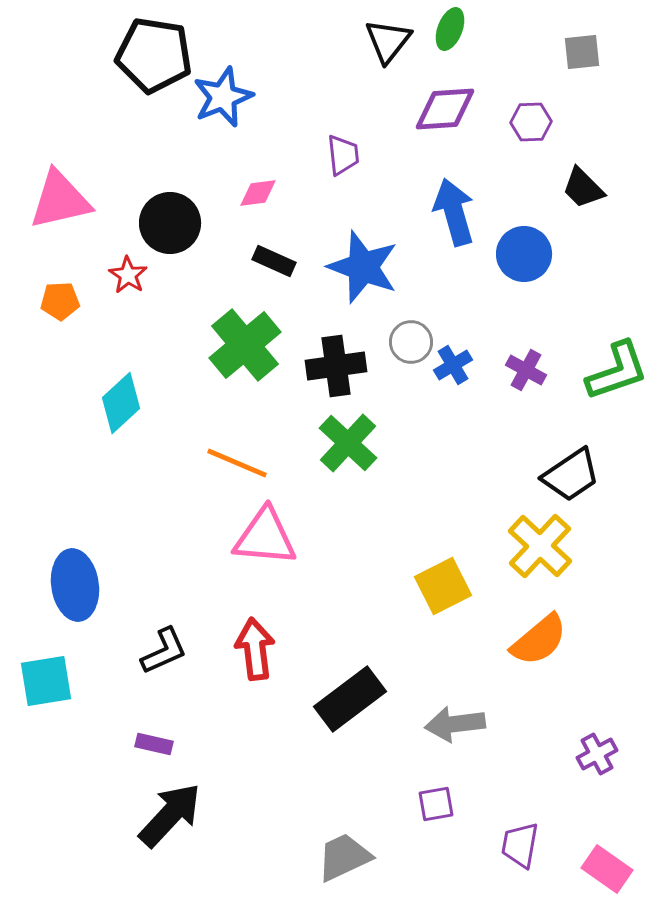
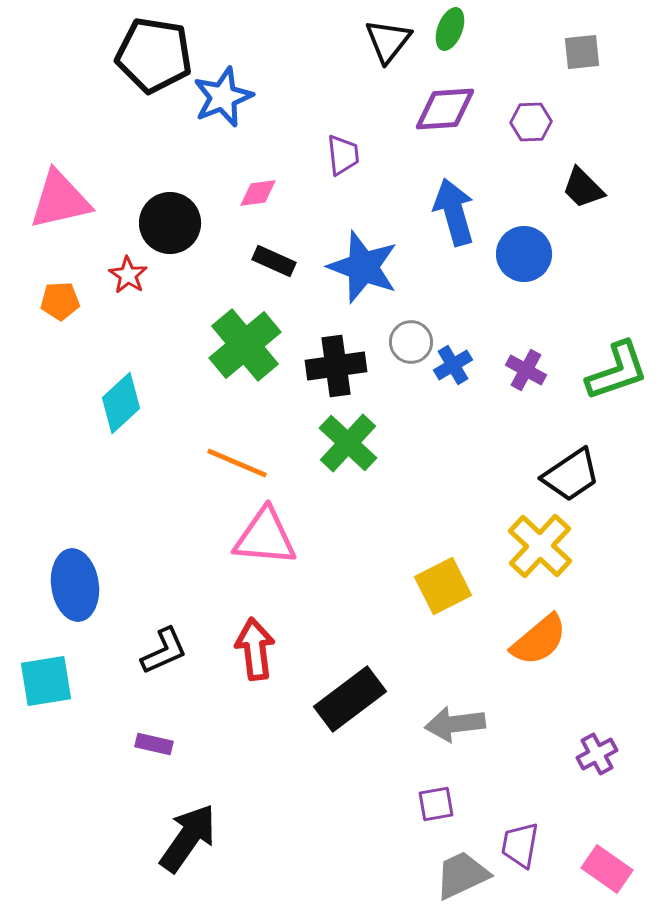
black arrow at (170, 815): moved 18 px right, 23 px down; rotated 8 degrees counterclockwise
gray trapezoid at (344, 857): moved 118 px right, 18 px down
